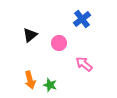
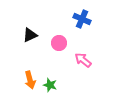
blue cross: rotated 30 degrees counterclockwise
black triangle: rotated 14 degrees clockwise
pink arrow: moved 1 px left, 4 px up
